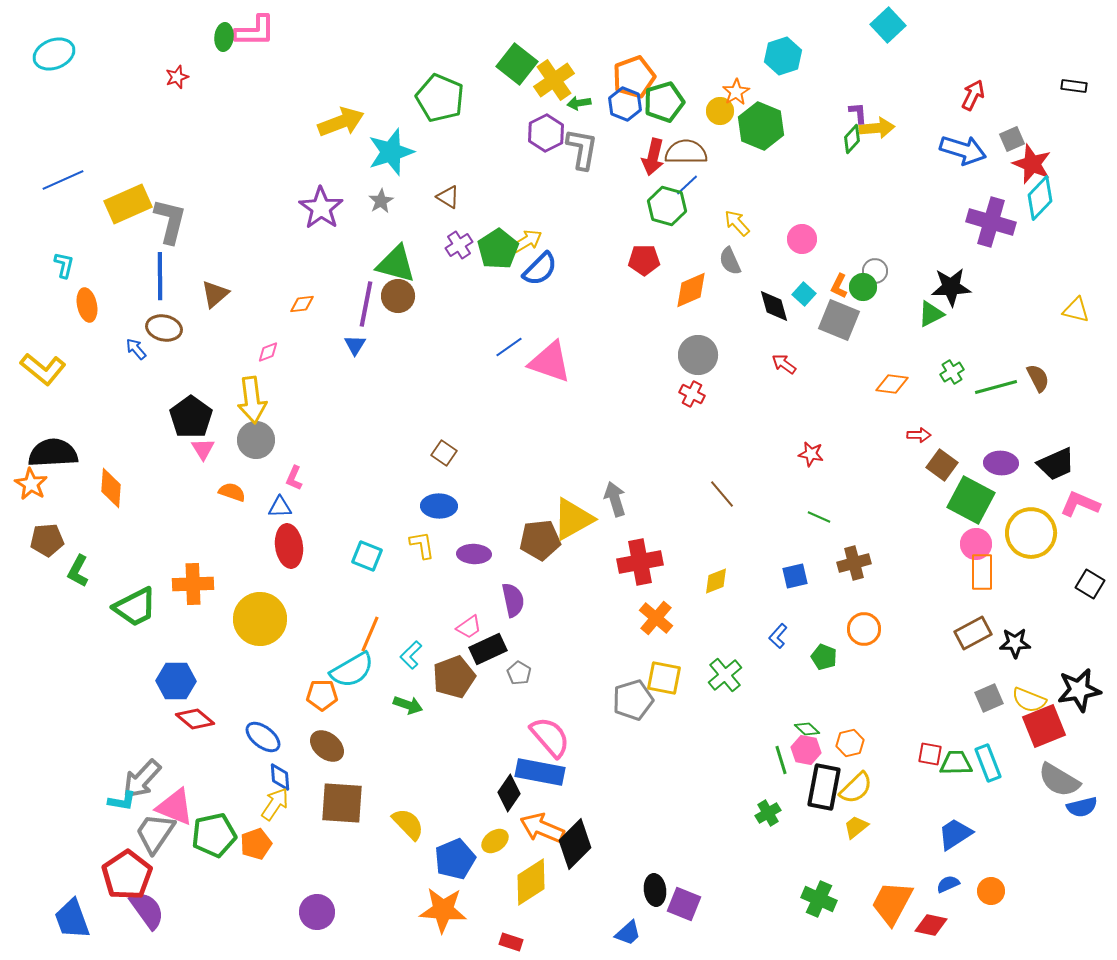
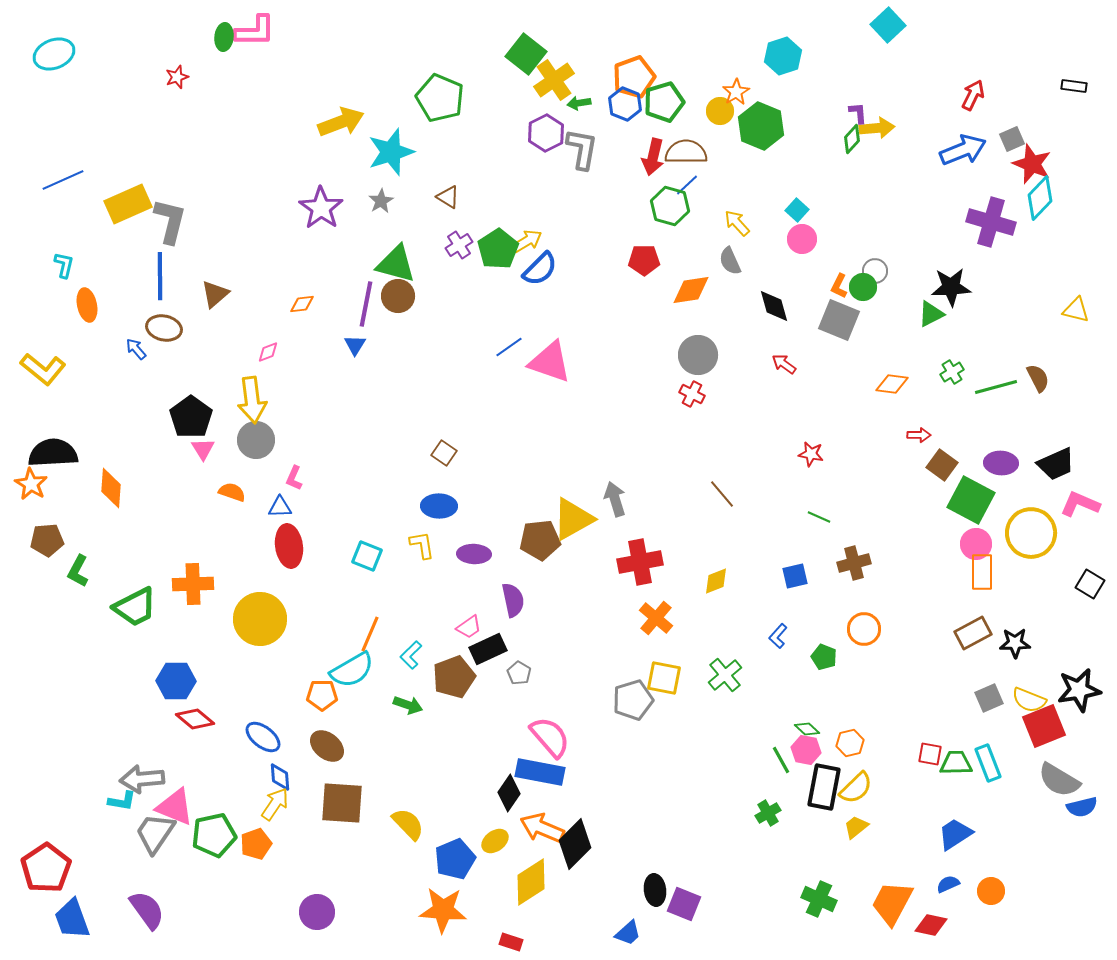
green square at (517, 64): moved 9 px right, 10 px up
blue arrow at (963, 150): rotated 39 degrees counterclockwise
green hexagon at (667, 206): moved 3 px right
orange diamond at (691, 290): rotated 15 degrees clockwise
cyan square at (804, 294): moved 7 px left, 84 px up
green line at (781, 760): rotated 12 degrees counterclockwise
gray arrow at (142, 779): rotated 42 degrees clockwise
red pentagon at (127, 875): moved 81 px left, 7 px up
